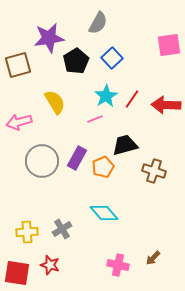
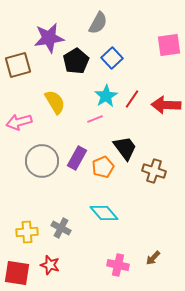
black trapezoid: moved 3 px down; rotated 68 degrees clockwise
gray cross: moved 1 px left, 1 px up; rotated 30 degrees counterclockwise
